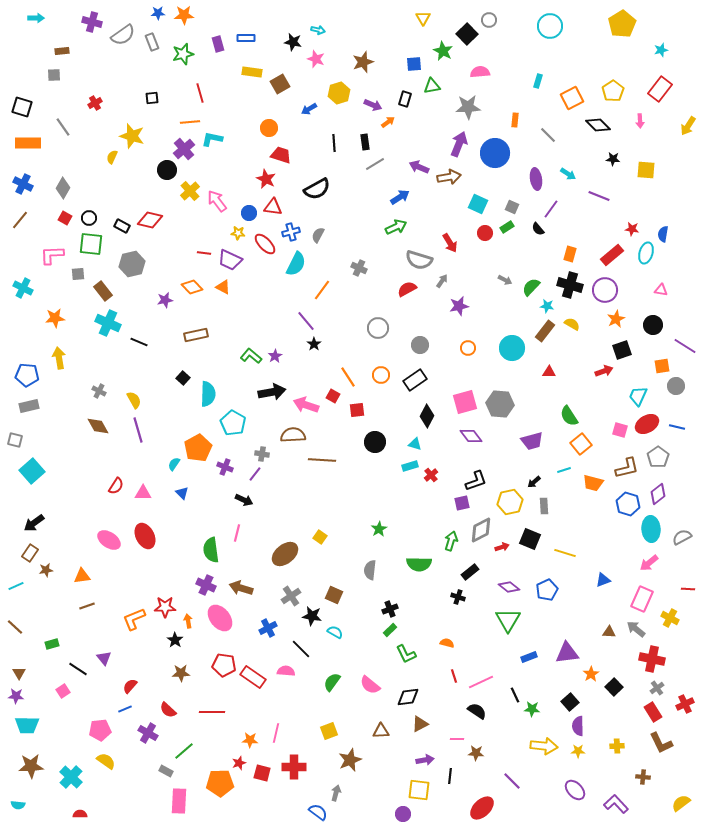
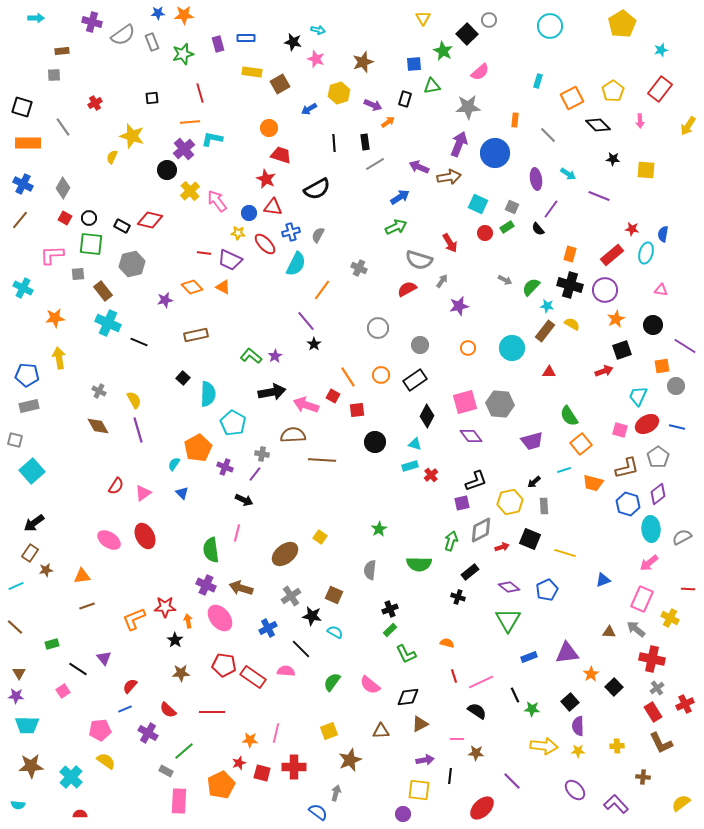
pink semicircle at (480, 72): rotated 144 degrees clockwise
pink triangle at (143, 493): rotated 36 degrees counterclockwise
orange pentagon at (220, 783): moved 1 px right, 2 px down; rotated 24 degrees counterclockwise
